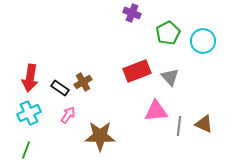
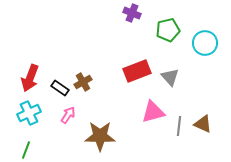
green pentagon: moved 3 px up; rotated 15 degrees clockwise
cyan circle: moved 2 px right, 2 px down
red arrow: rotated 12 degrees clockwise
pink triangle: moved 3 px left, 1 px down; rotated 10 degrees counterclockwise
brown triangle: moved 1 px left
